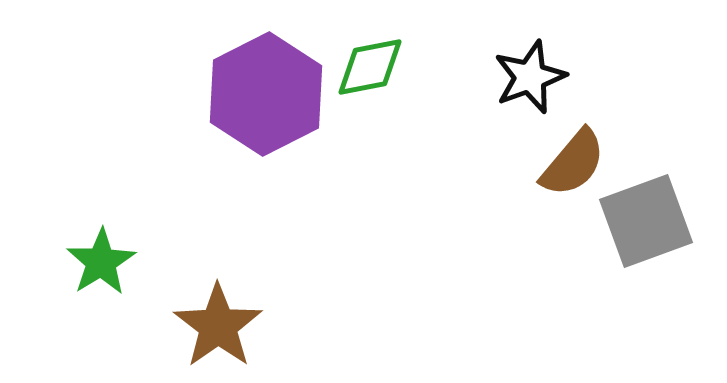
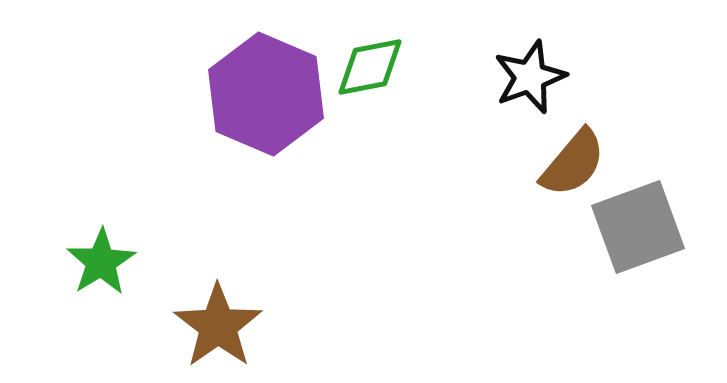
purple hexagon: rotated 10 degrees counterclockwise
gray square: moved 8 px left, 6 px down
